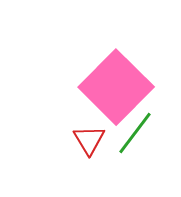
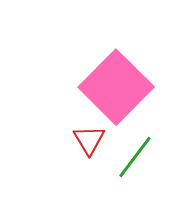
green line: moved 24 px down
